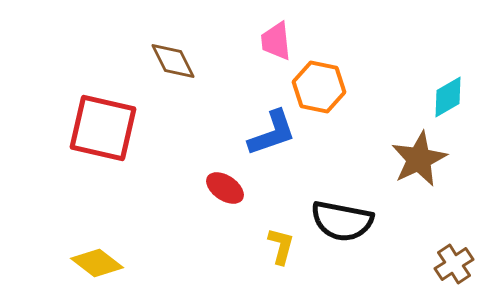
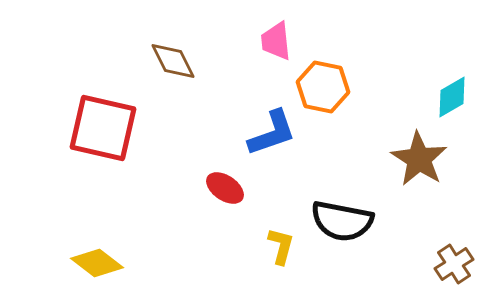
orange hexagon: moved 4 px right
cyan diamond: moved 4 px right
brown star: rotated 14 degrees counterclockwise
